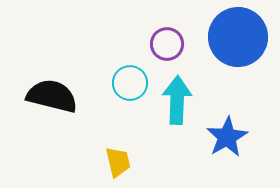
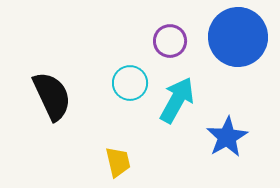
purple circle: moved 3 px right, 3 px up
black semicircle: rotated 51 degrees clockwise
cyan arrow: rotated 27 degrees clockwise
